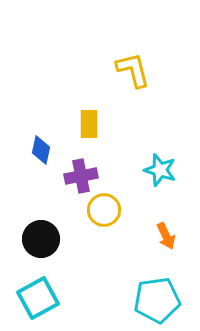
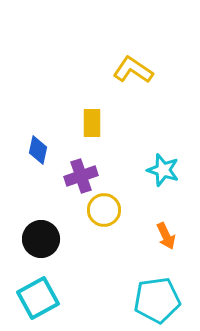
yellow L-shape: rotated 42 degrees counterclockwise
yellow rectangle: moved 3 px right, 1 px up
blue diamond: moved 3 px left
cyan star: moved 3 px right
purple cross: rotated 8 degrees counterclockwise
